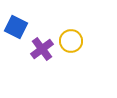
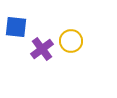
blue square: rotated 20 degrees counterclockwise
